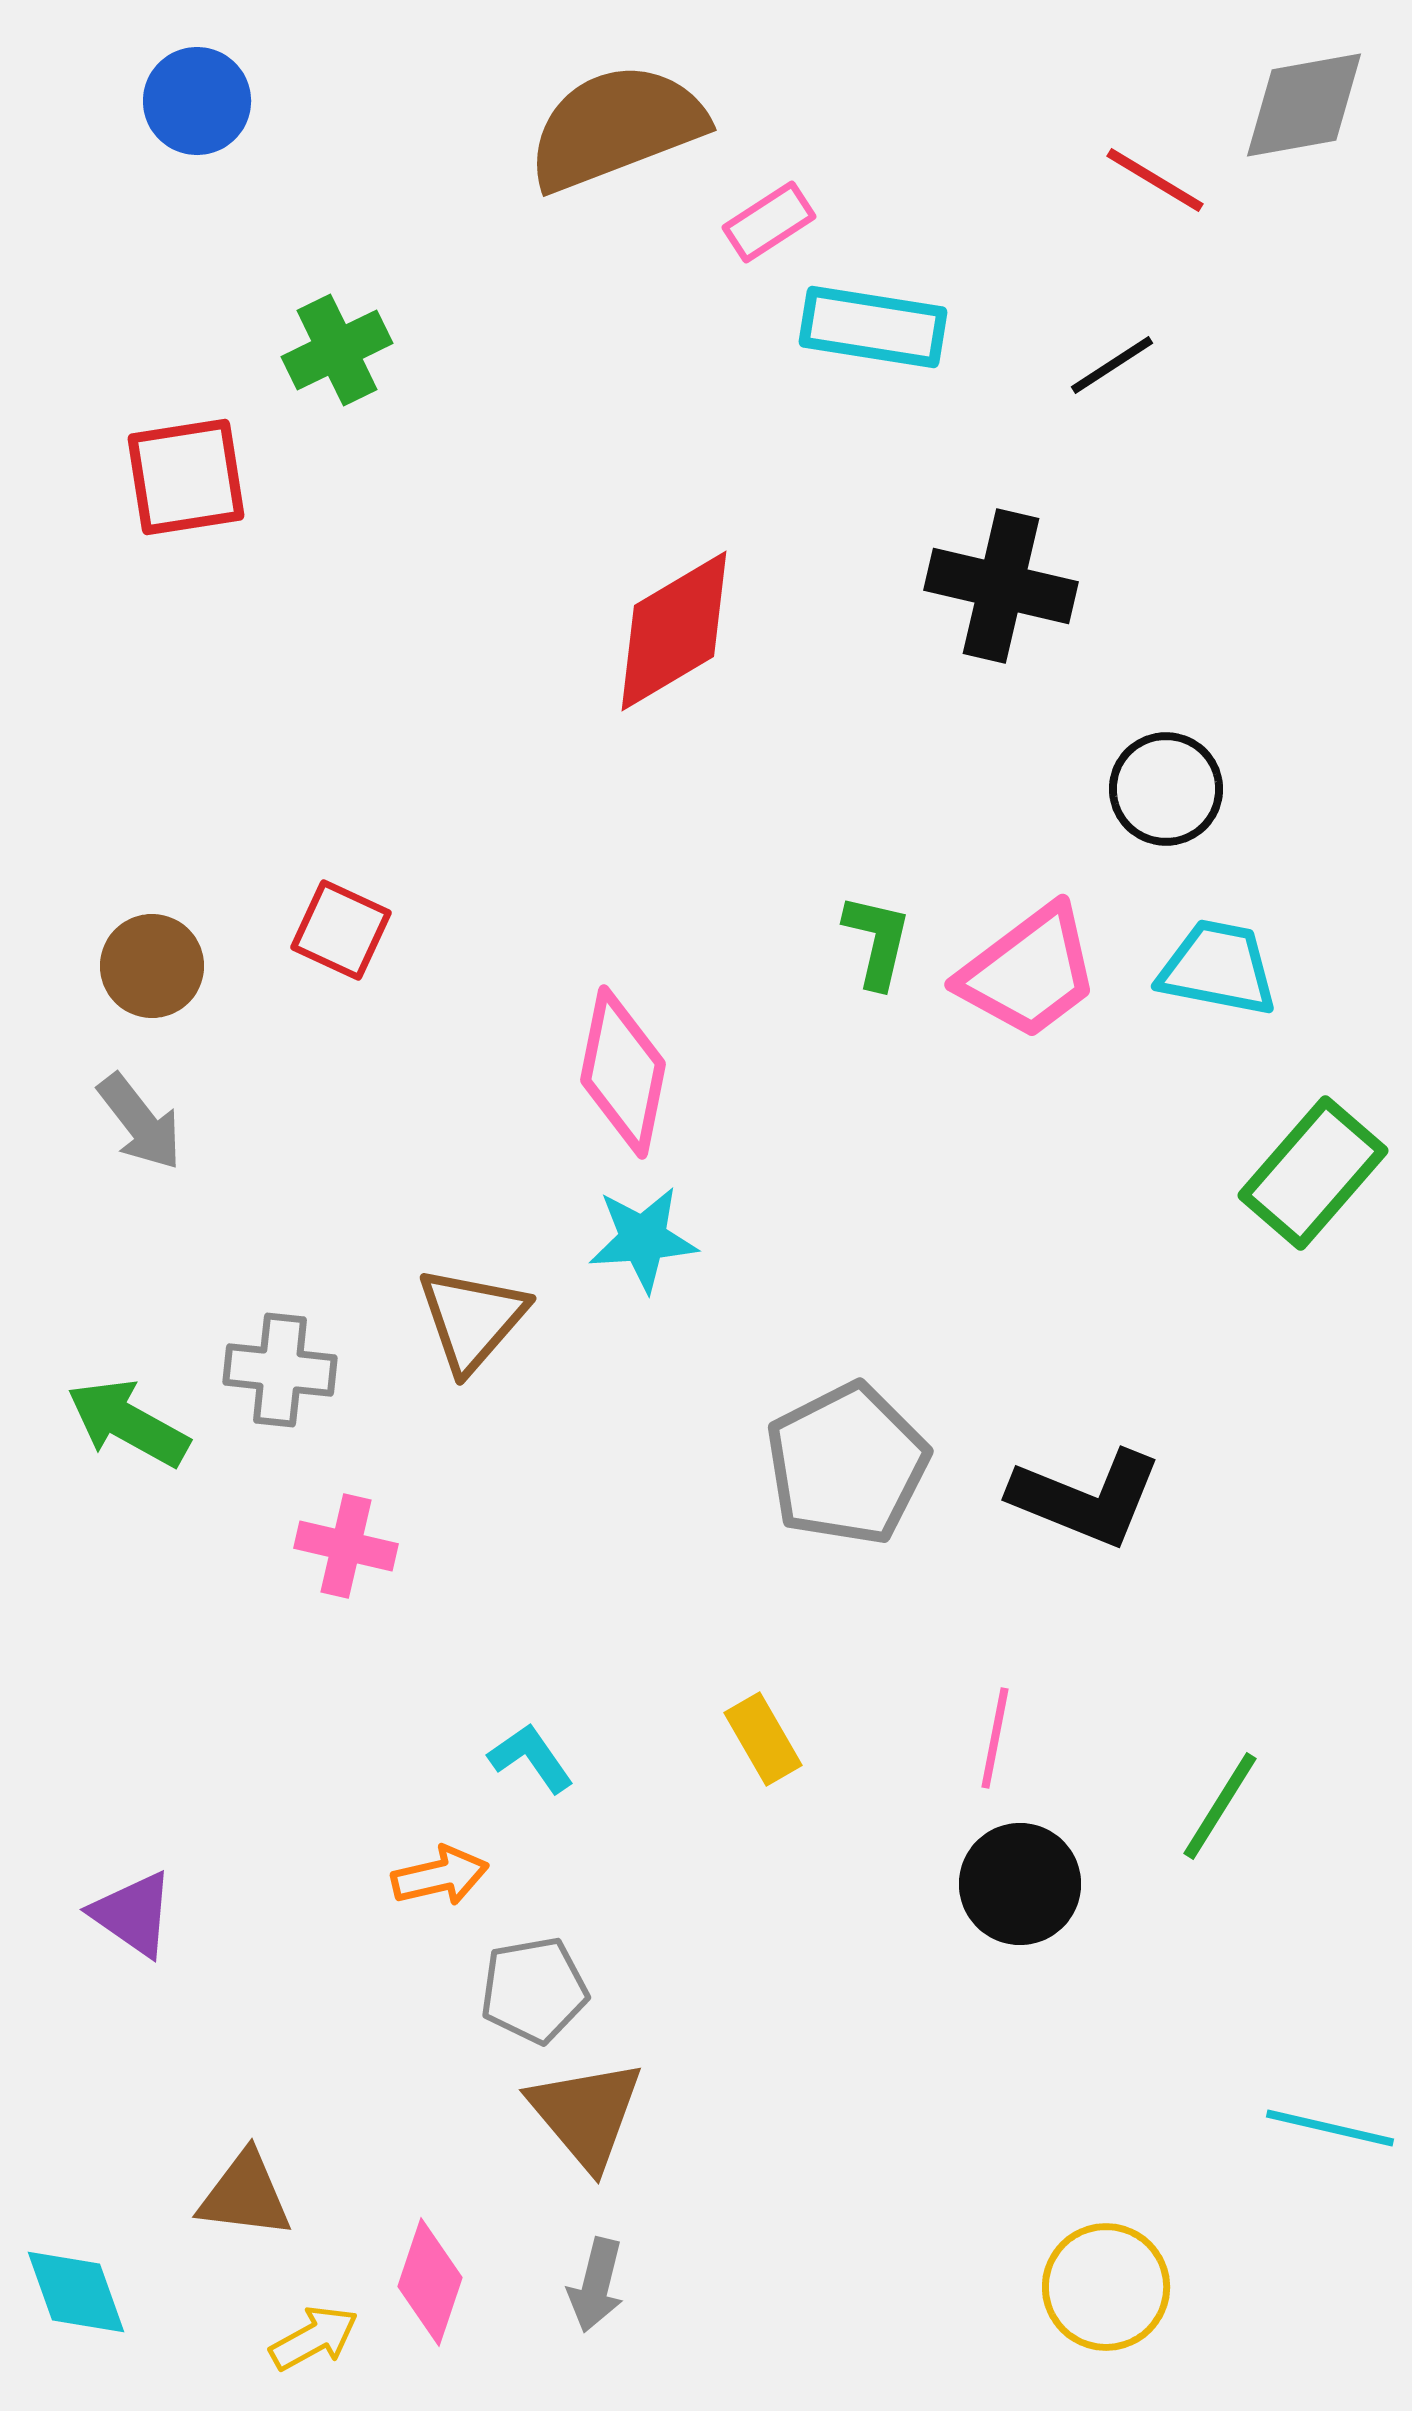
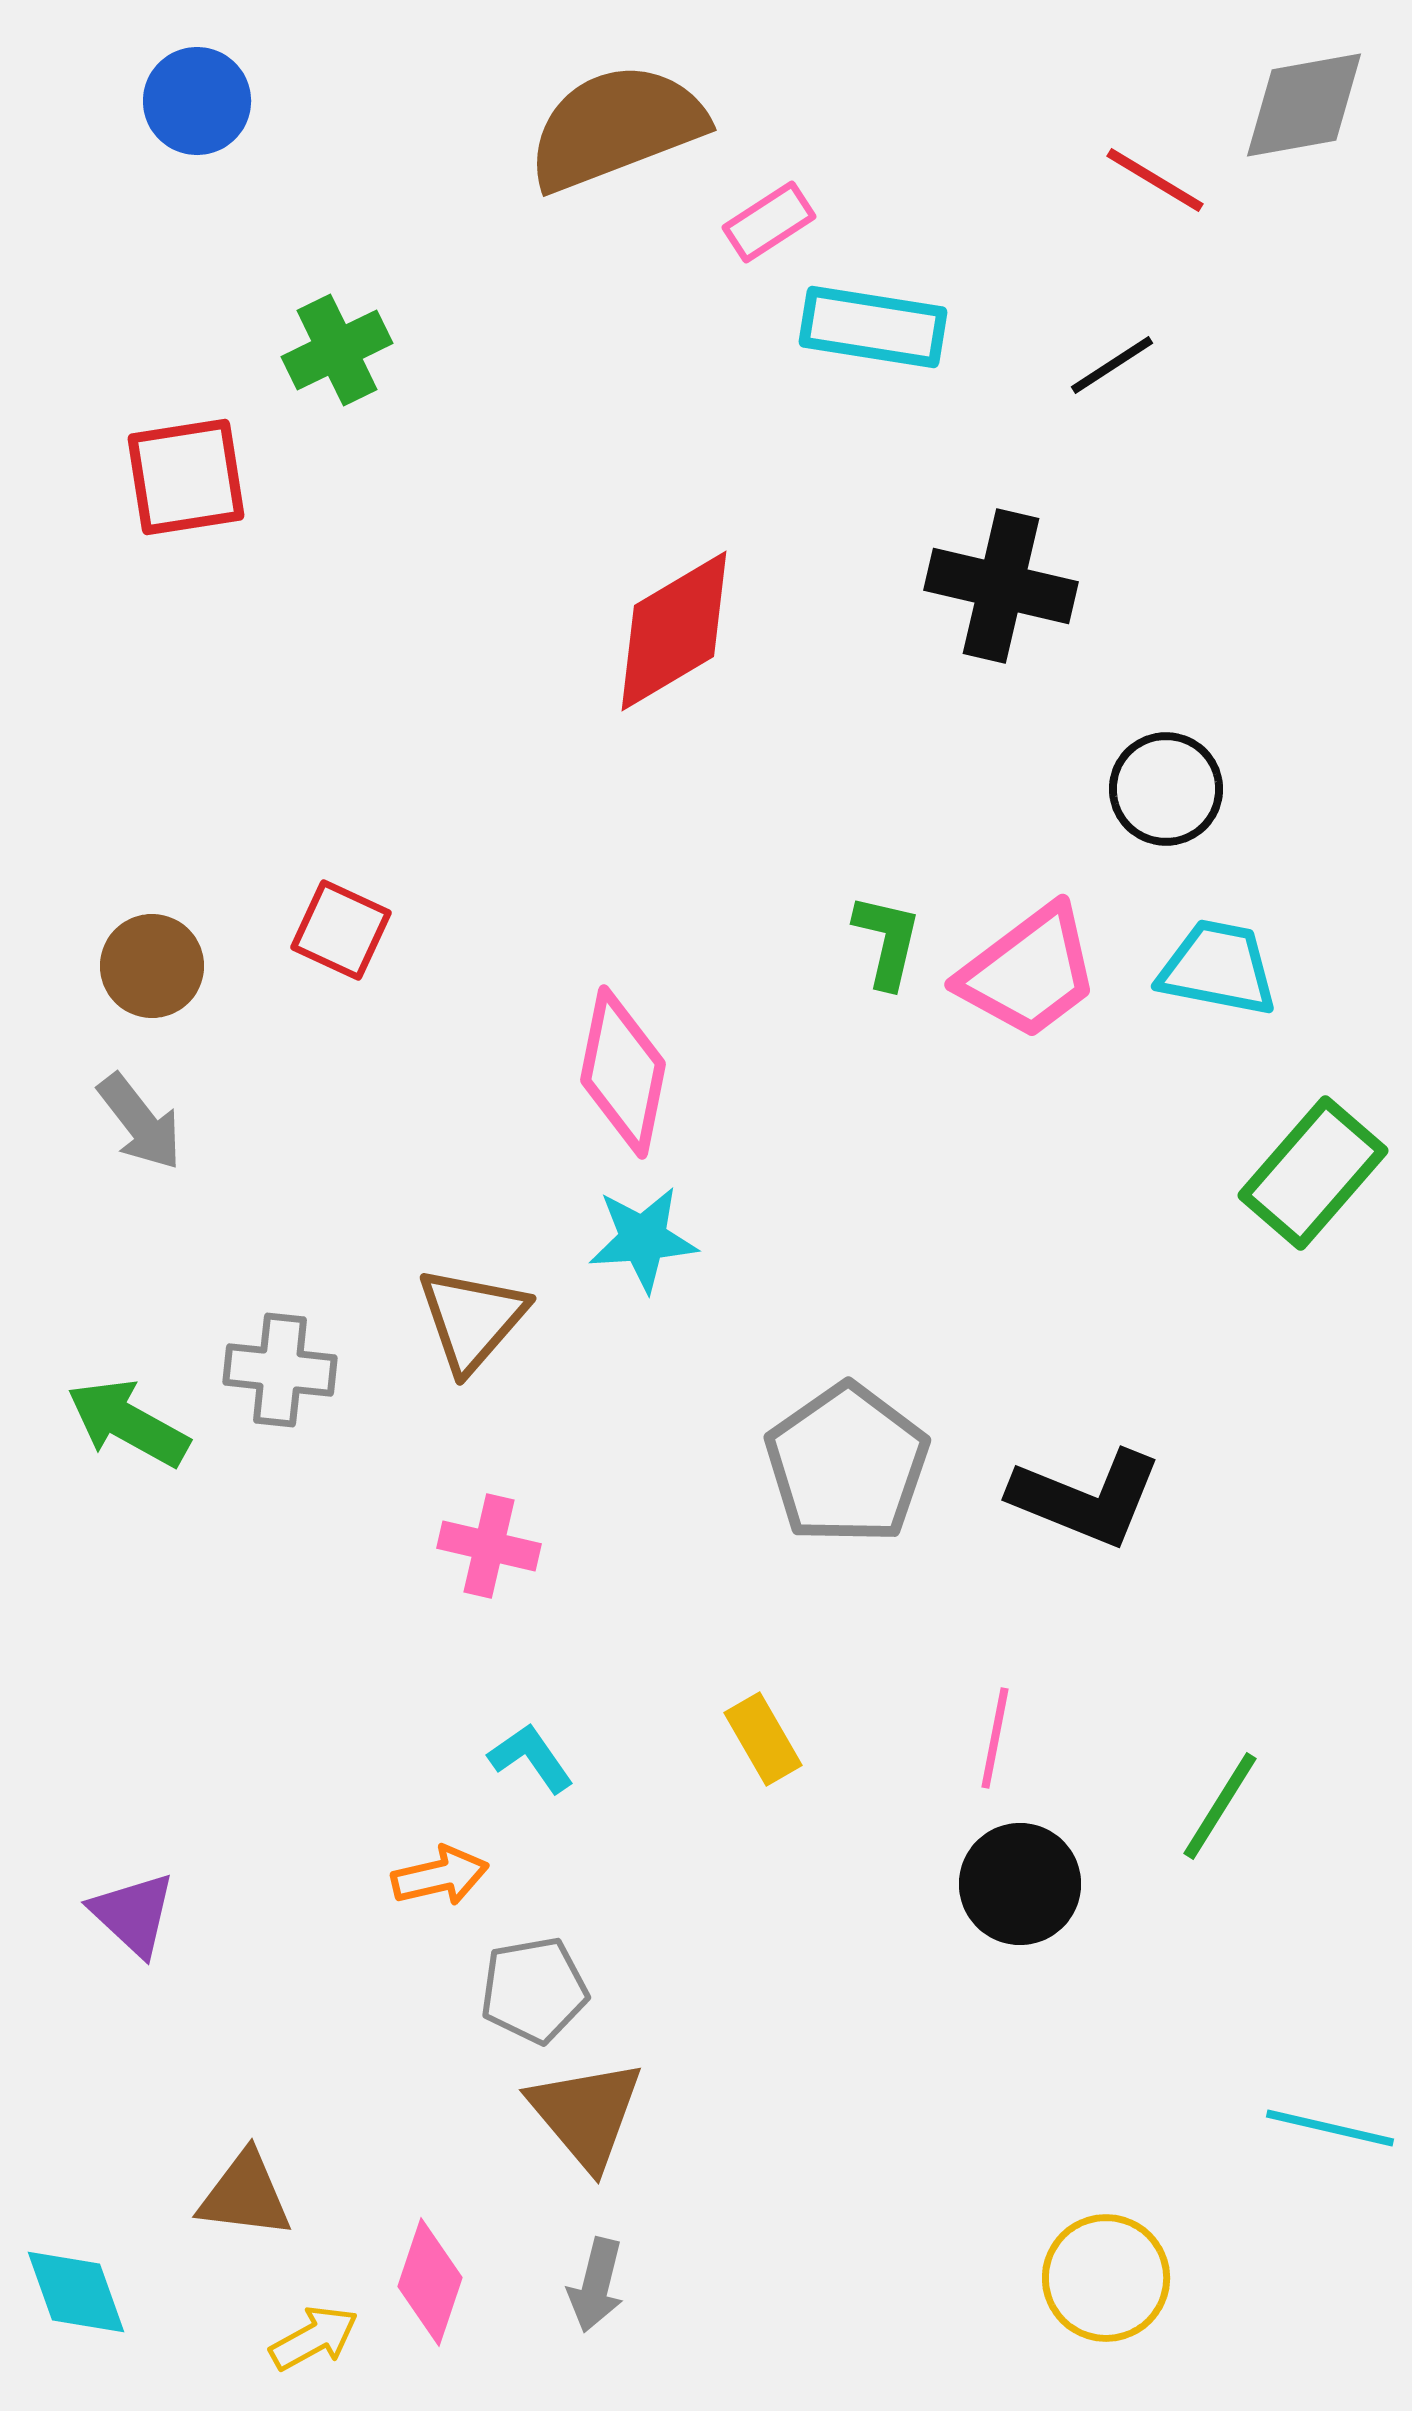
green L-shape at (877, 941): moved 10 px right
gray pentagon at (847, 1464): rotated 8 degrees counterclockwise
pink cross at (346, 1546): moved 143 px right
purple triangle at (133, 1914): rotated 8 degrees clockwise
yellow circle at (1106, 2287): moved 9 px up
